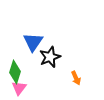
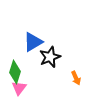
blue triangle: rotated 25 degrees clockwise
